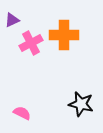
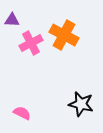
purple triangle: rotated 28 degrees clockwise
orange cross: rotated 28 degrees clockwise
